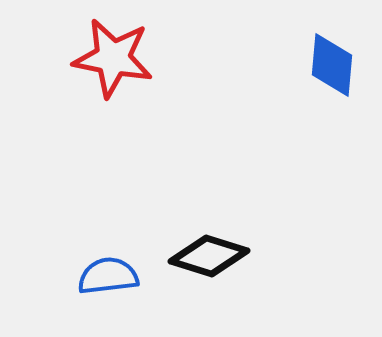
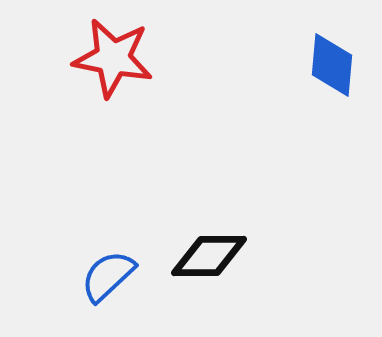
black diamond: rotated 18 degrees counterclockwise
blue semicircle: rotated 36 degrees counterclockwise
